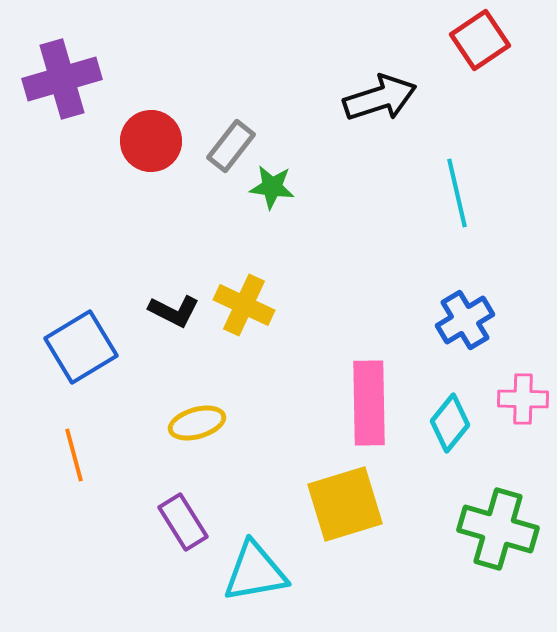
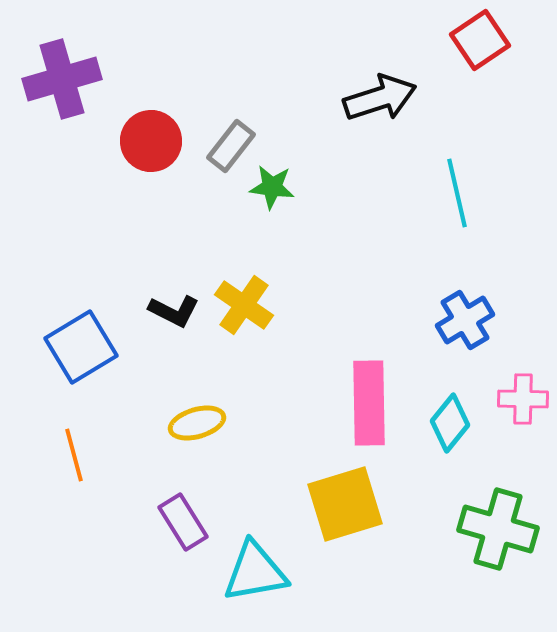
yellow cross: rotated 10 degrees clockwise
